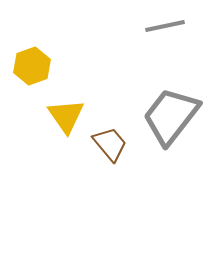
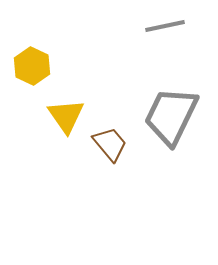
yellow hexagon: rotated 15 degrees counterclockwise
gray trapezoid: rotated 12 degrees counterclockwise
